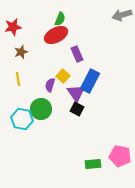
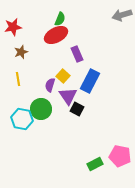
purple triangle: moved 8 px left, 3 px down
green rectangle: moved 2 px right; rotated 21 degrees counterclockwise
